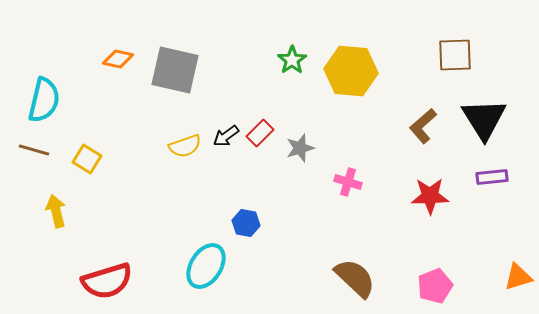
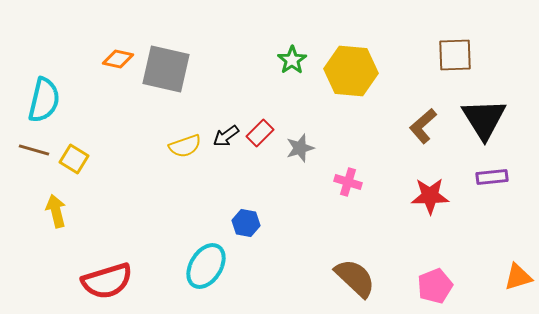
gray square: moved 9 px left, 1 px up
yellow square: moved 13 px left
